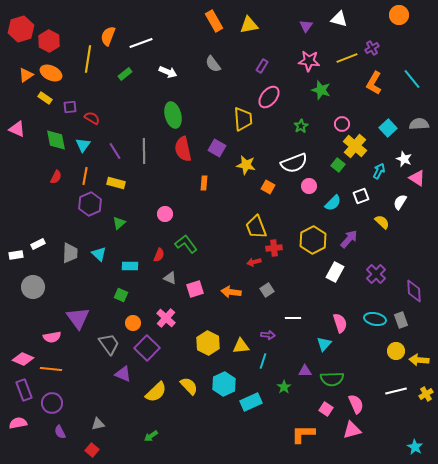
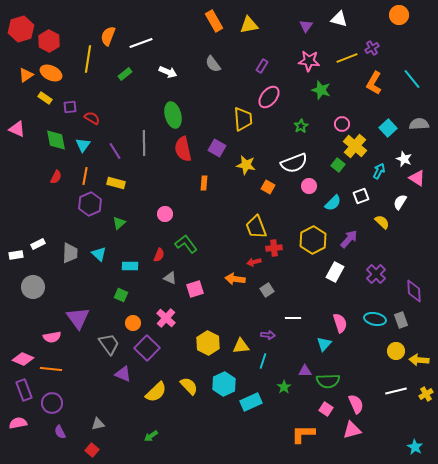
gray line at (144, 151): moved 8 px up
orange arrow at (231, 292): moved 4 px right, 13 px up
green semicircle at (332, 379): moved 4 px left, 2 px down
